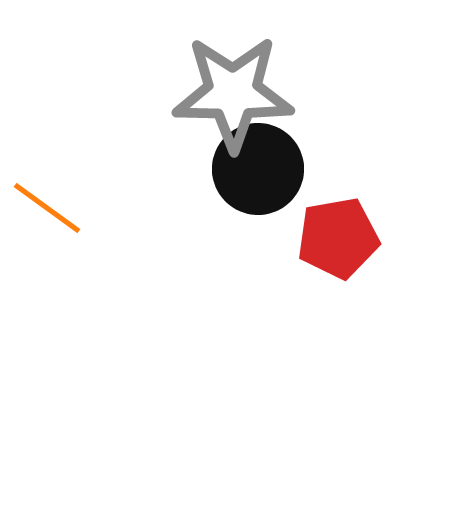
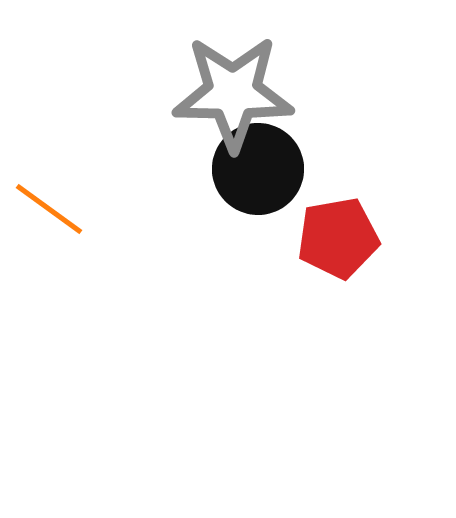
orange line: moved 2 px right, 1 px down
